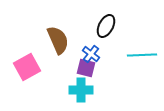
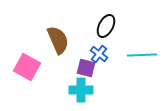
blue cross: moved 8 px right
pink square: rotated 32 degrees counterclockwise
